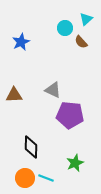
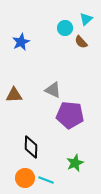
cyan line: moved 2 px down
